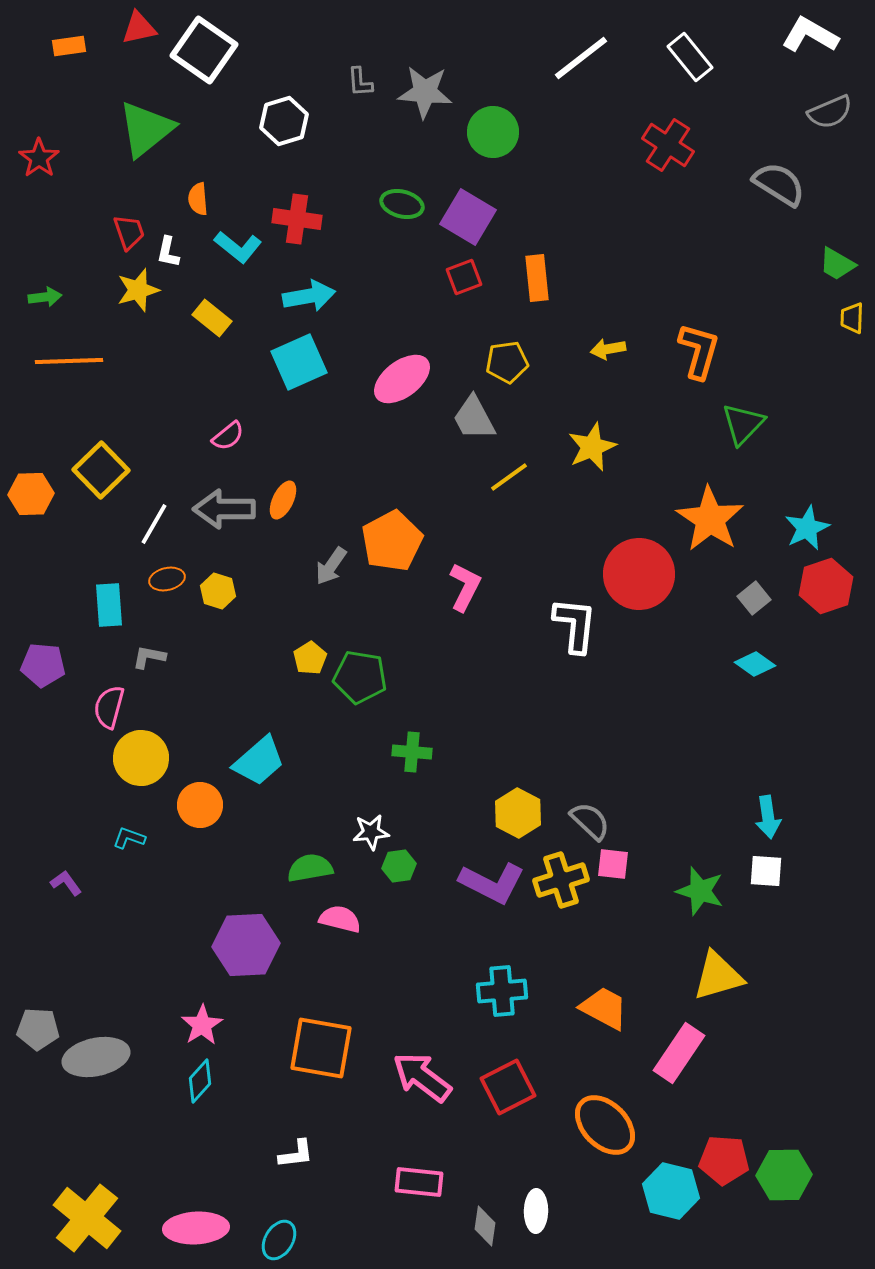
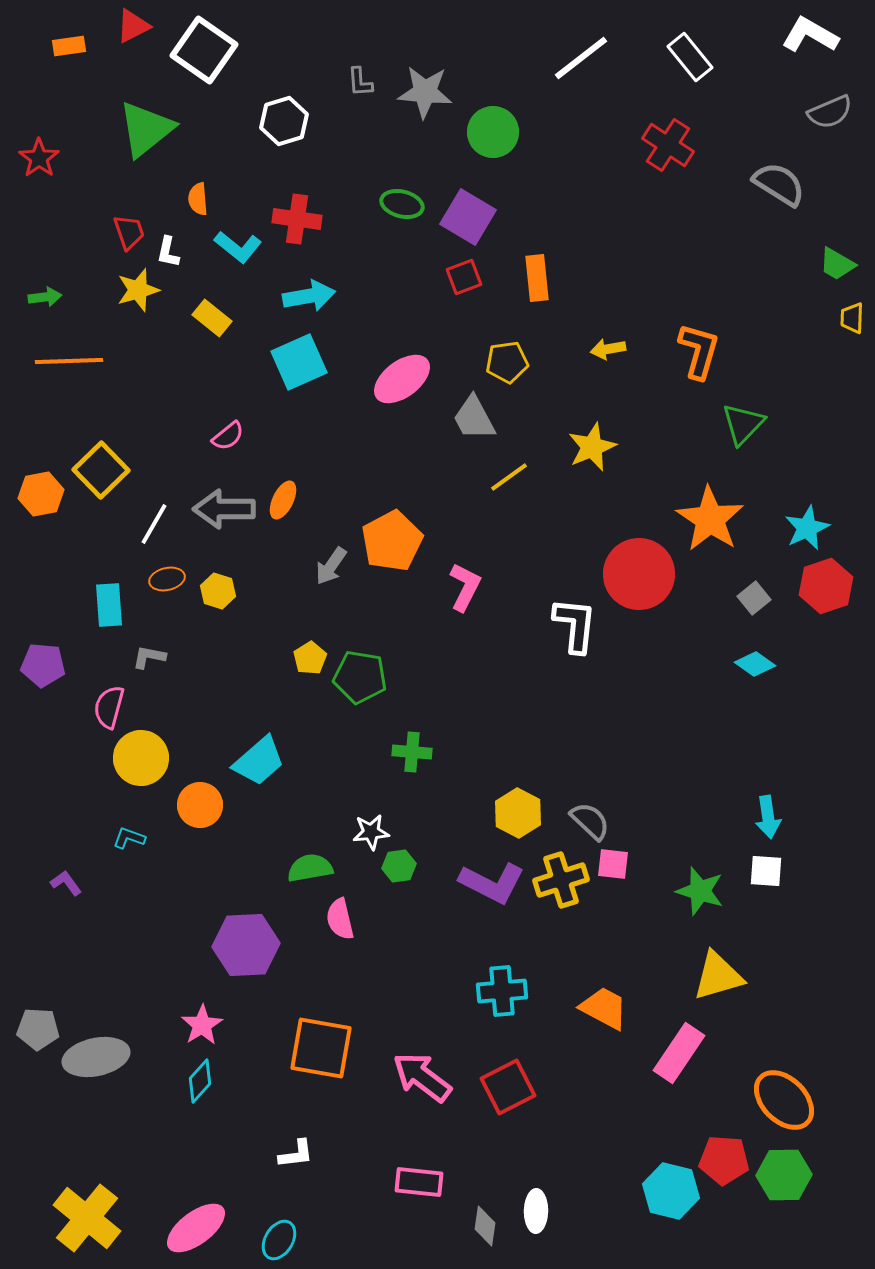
red triangle at (139, 28): moved 6 px left, 2 px up; rotated 15 degrees counterclockwise
orange hexagon at (31, 494): moved 10 px right; rotated 9 degrees counterclockwise
pink semicircle at (340, 919): rotated 117 degrees counterclockwise
orange ellipse at (605, 1125): moved 179 px right, 25 px up
pink ellipse at (196, 1228): rotated 34 degrees counterclockwise
